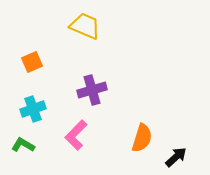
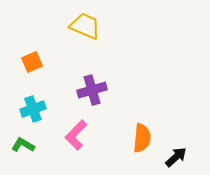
orange semicircle: rotated 12 degrees counterclockwise
